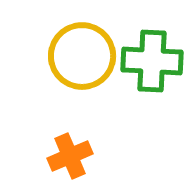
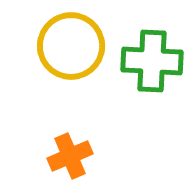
yellow circle: moved 11 px left, 10 px up
